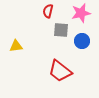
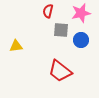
blue circle: moved 1 px left, 1 px up
